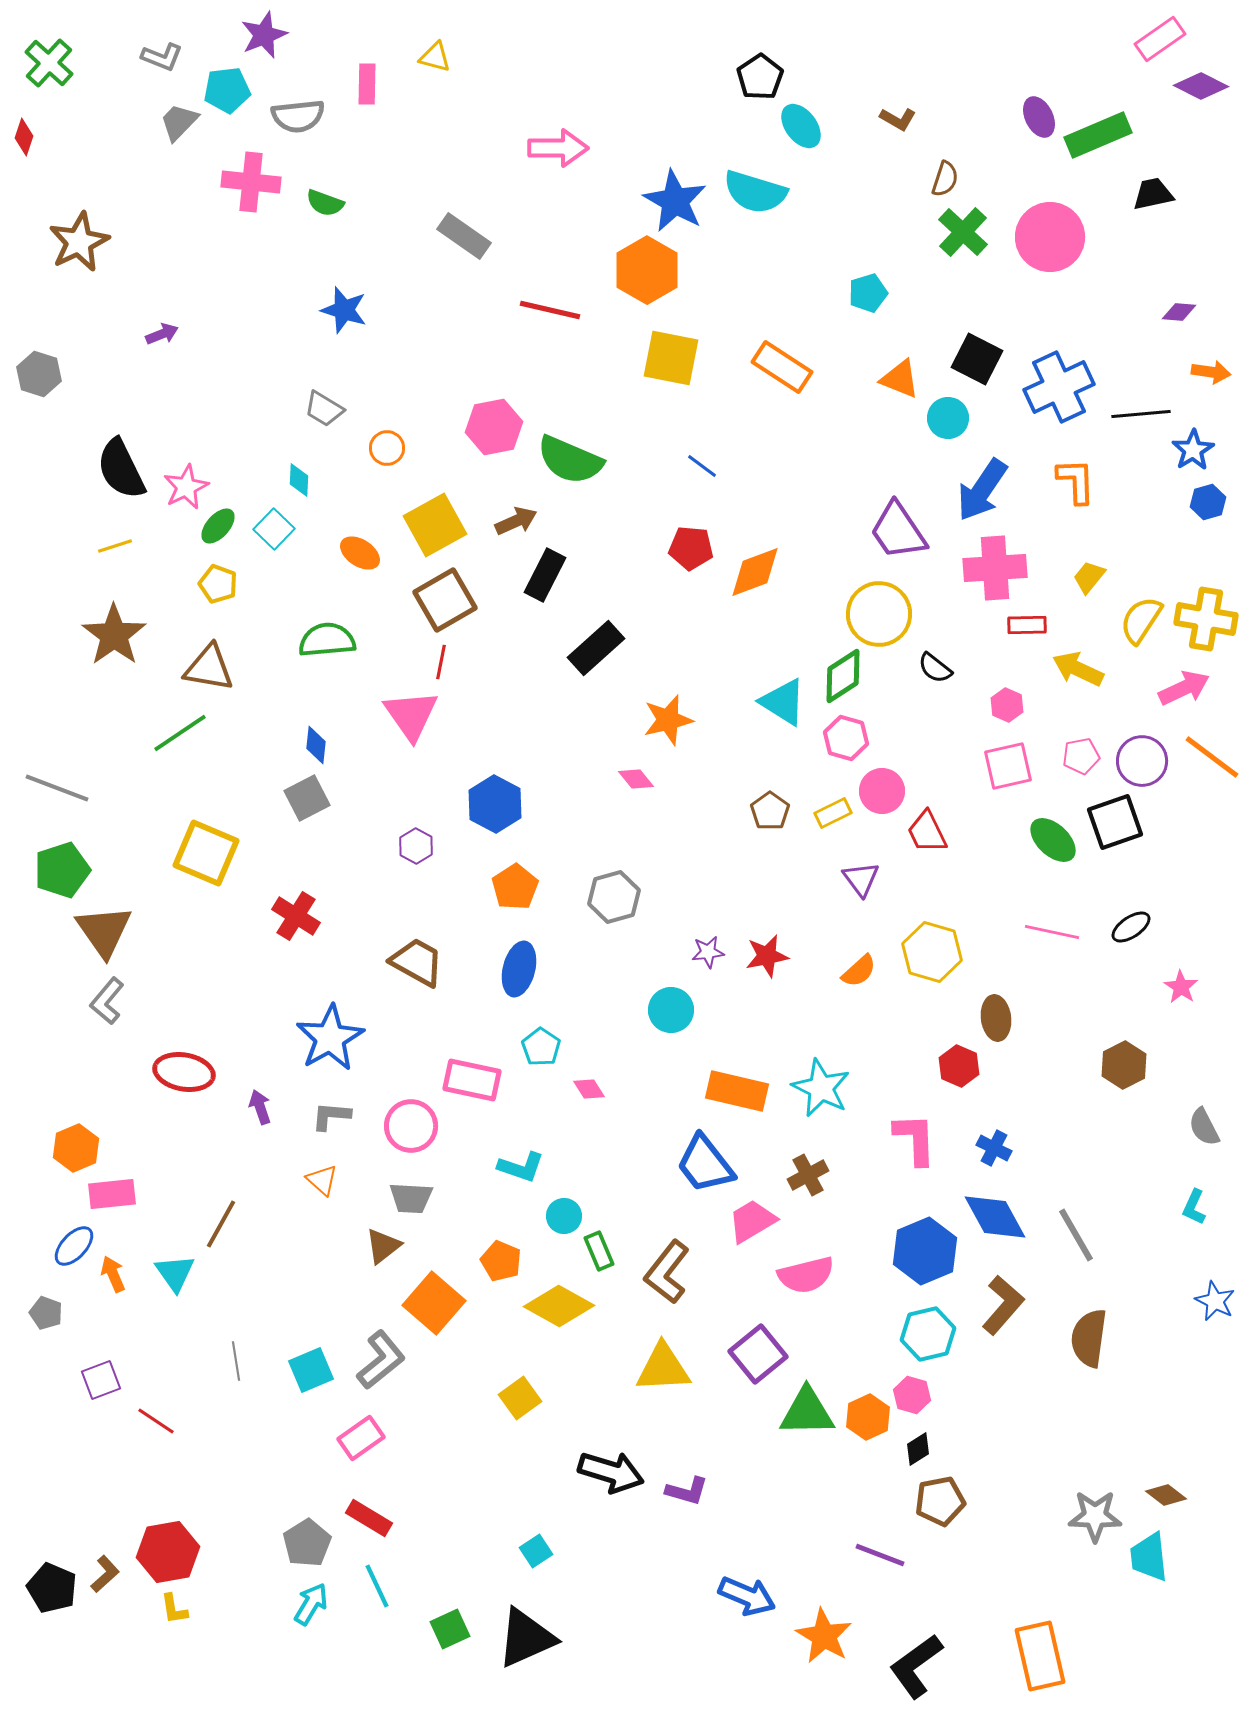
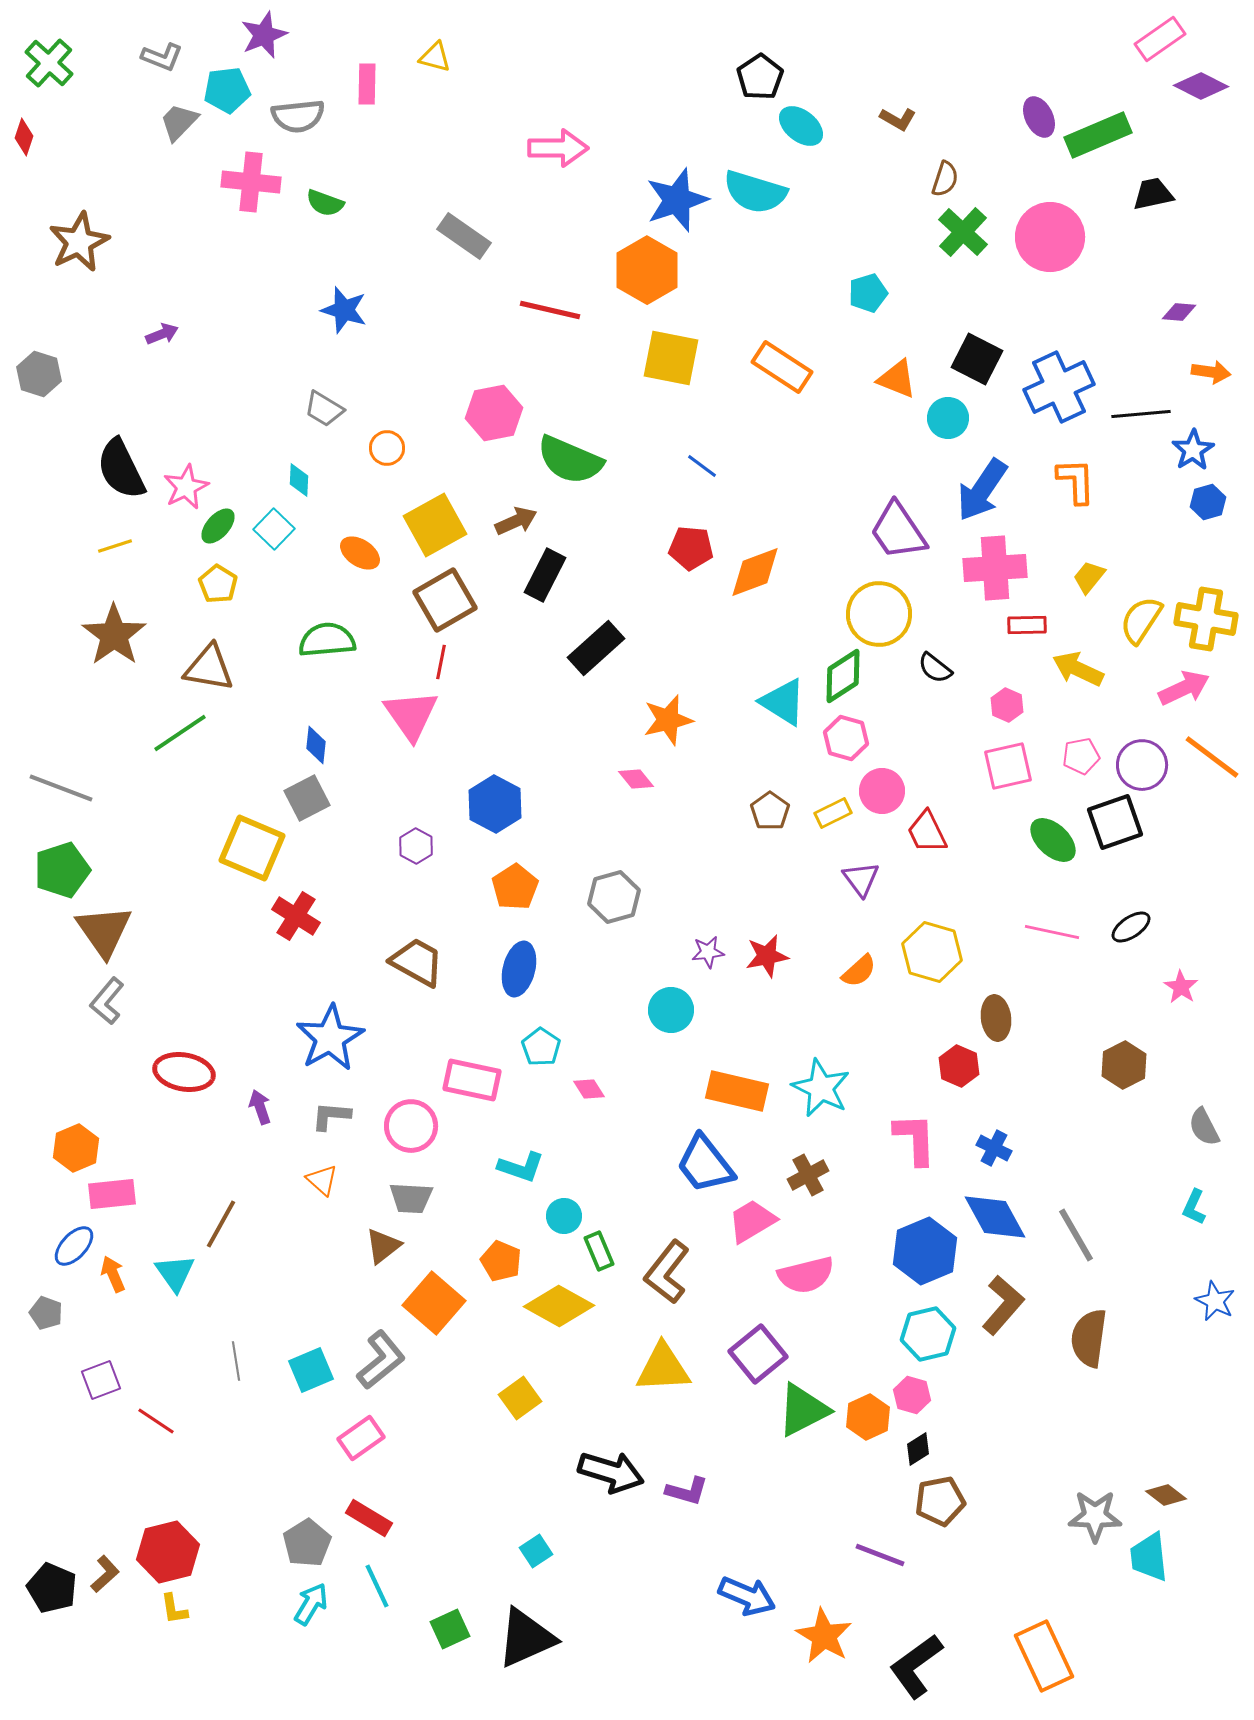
cyan ellipse at (801, 126): rotated 15 degrees counterclockwise
blue star at (675, 201): moved 2 px right, 1 px up; rotated 24 degrees clockwise
orange triangle at (900, 379): moved 3 px left
pink hexagon at (494, 427): moved 14 px up
yellow pentagon at (218, 584): rotated 12 degrees clockwise
purple circle at (1142, 761): moved 4 px down
gray line at (57, 788): moved 4 px right
yellow square at (206, 853): moved 46 px right, 5 px up
green triangle at (807, 1412): moved 4 px left, 2 px up; rotated 26 degrees counterclockwise
red hexagon at (168, 1552): rotated 4 degrees counterclockwise
orange rectangle at (1040, 1656): moved 4 px right; rotated 12 degrees counterclockwise
